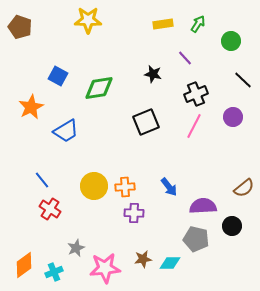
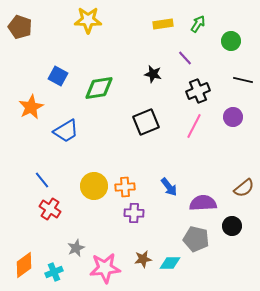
black line: rotated 30 degrees counterclockwise
black cross: moved 2 px right, 3 px up
purple semicircle: moved 3 px up
